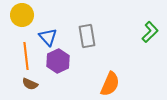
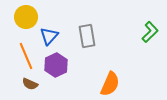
yellow circle: moved 4 px right, 2 px down
blue triangle: moved 1 px right, 1 px up; rotated 24 degrees clockwise
orange line: rotated 16 degrees counterclockwise
purple hexagon: moved 2 px left, 4 px down
